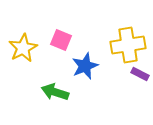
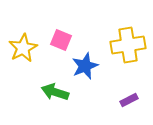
purple rectangle: moved 11 px left, 26 px down; rotated 54 degrees counterclockwise
